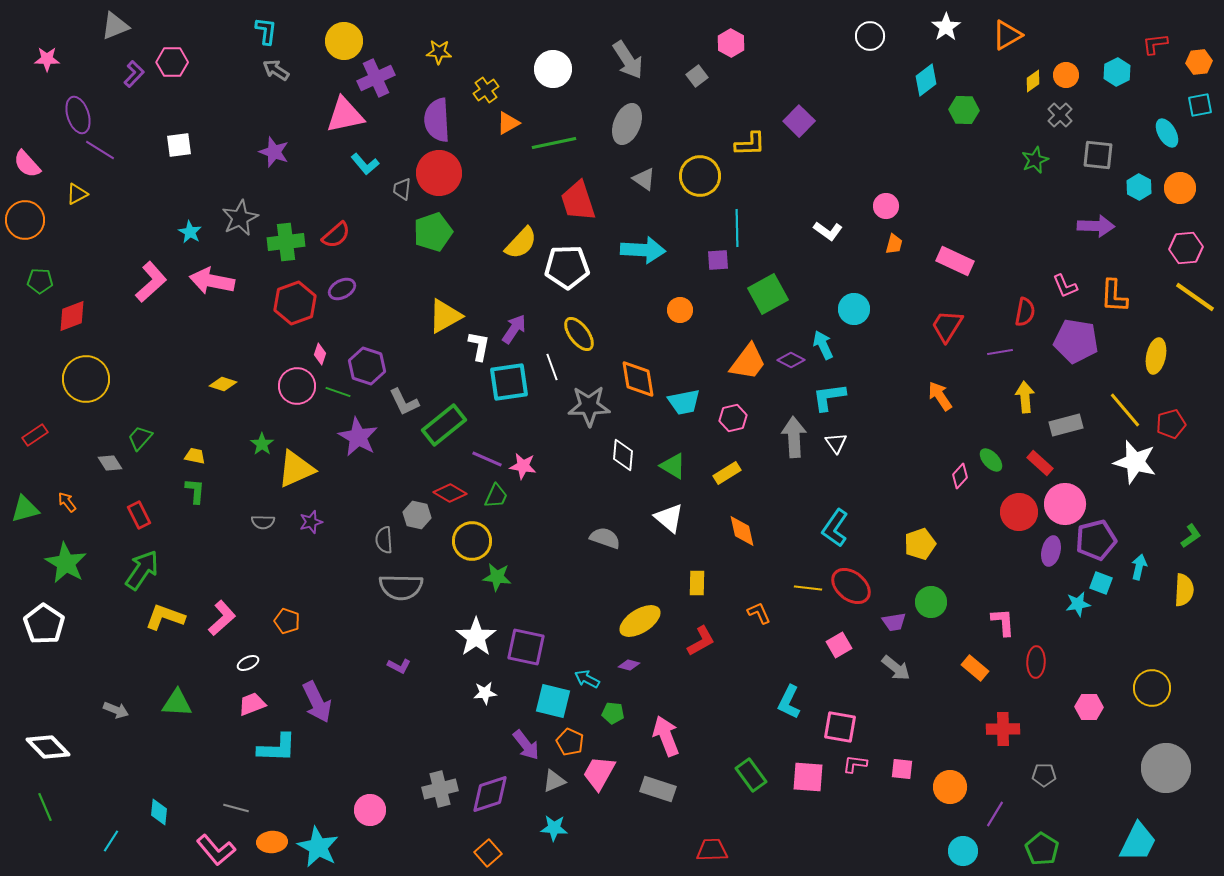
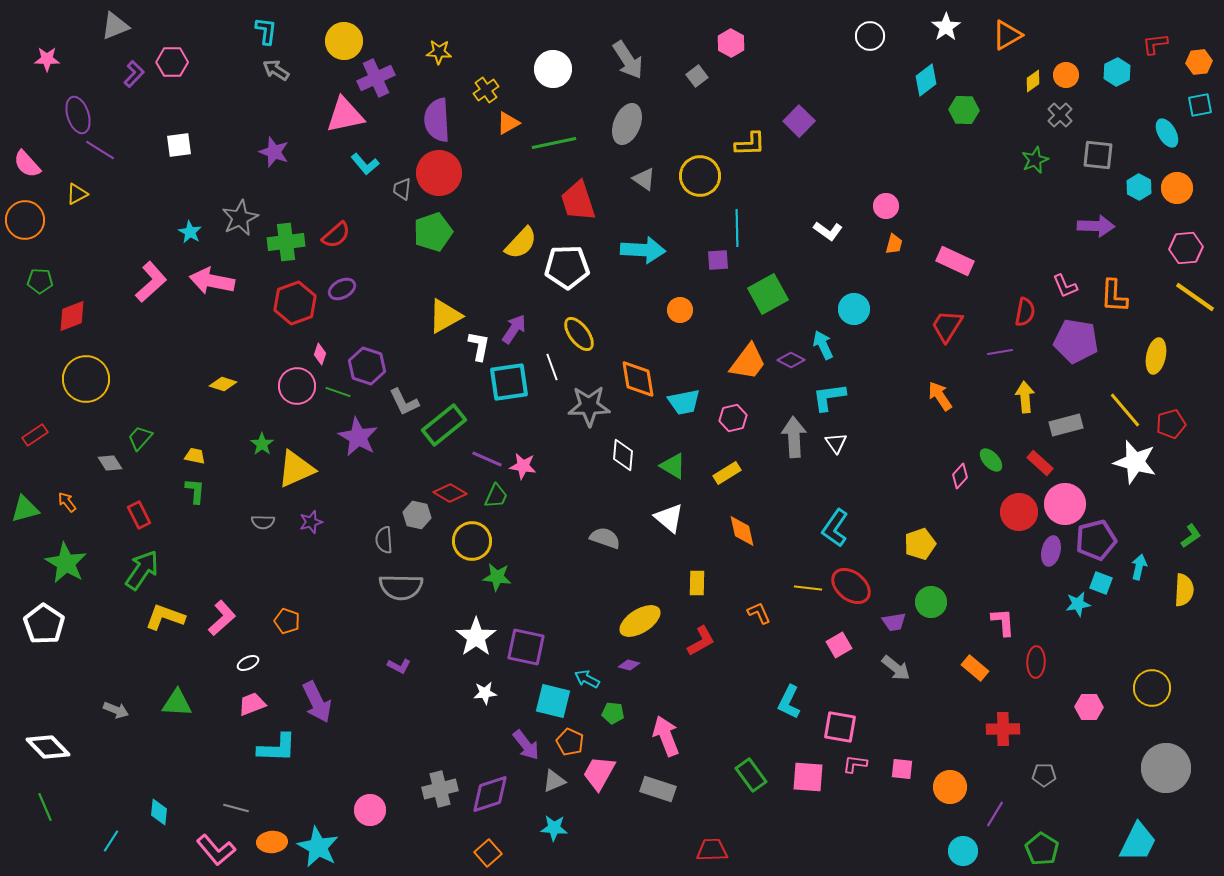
orange circle at (1180, 188): moved 3 px left
